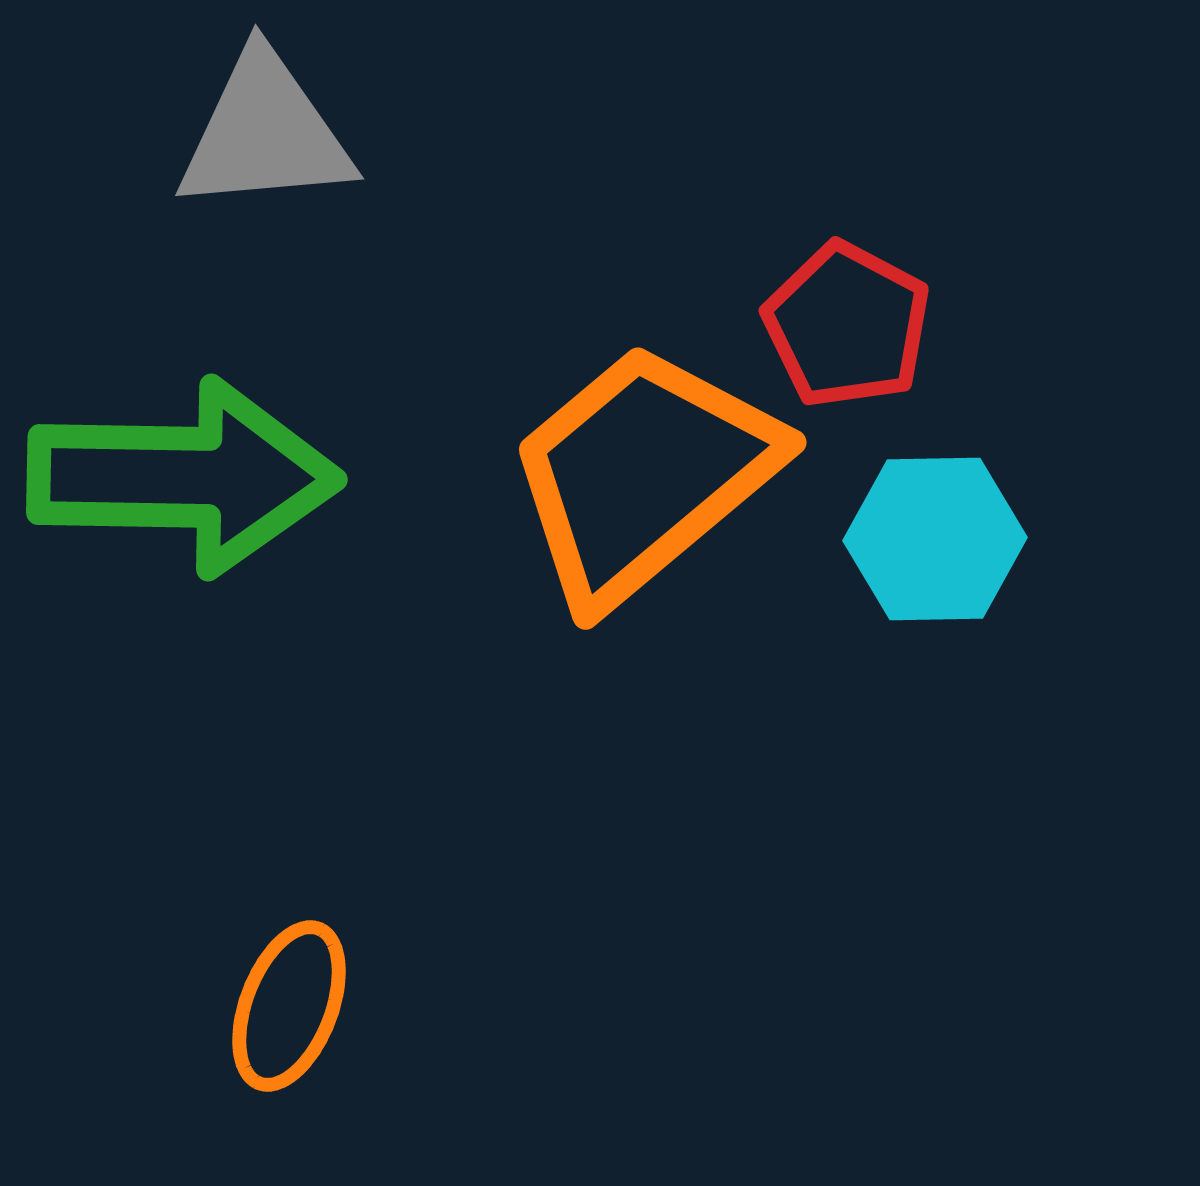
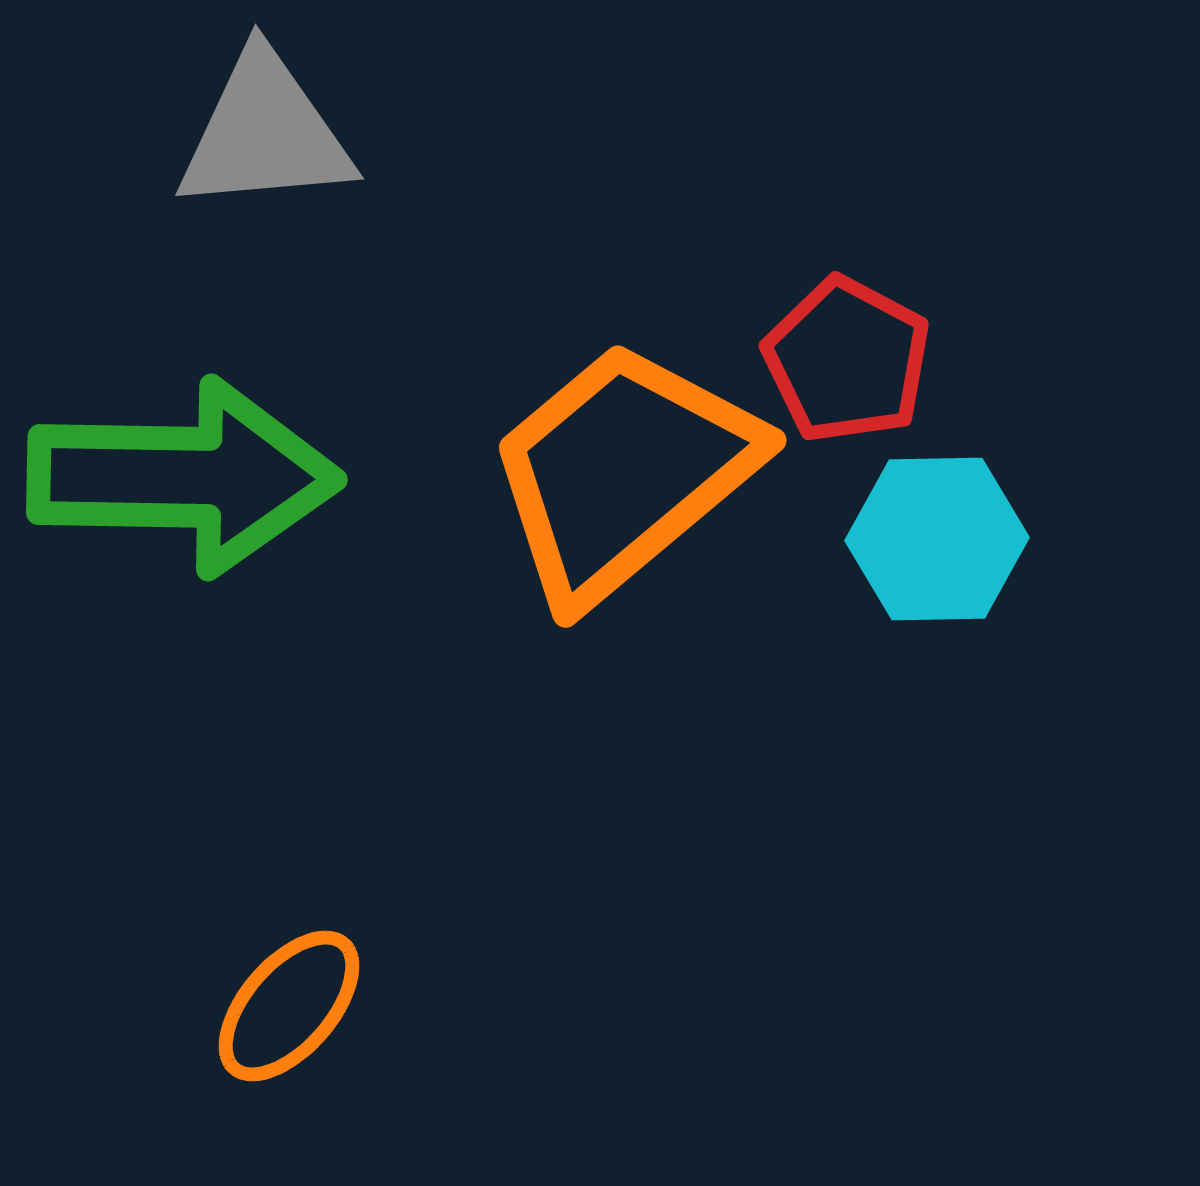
red pentagon: moved 35 px down
orange trapezoid: moved 20 px left, 2 px up
cyan hexagon: moved 2 px right
orange ellipse: rotated 20 degrees clockwise
